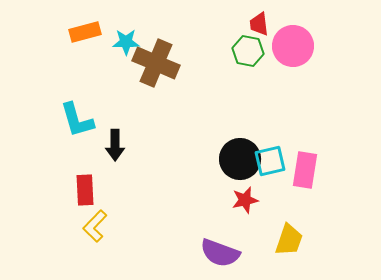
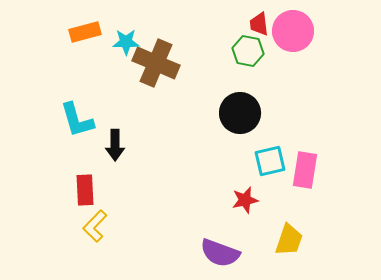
pink circle: moved 15 px up
black circle: moved 46 px up
